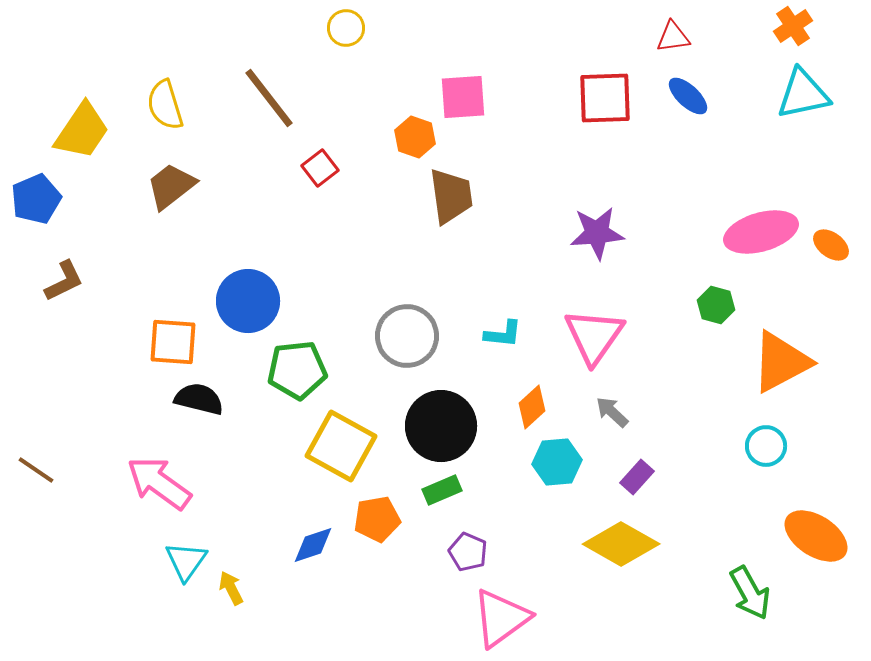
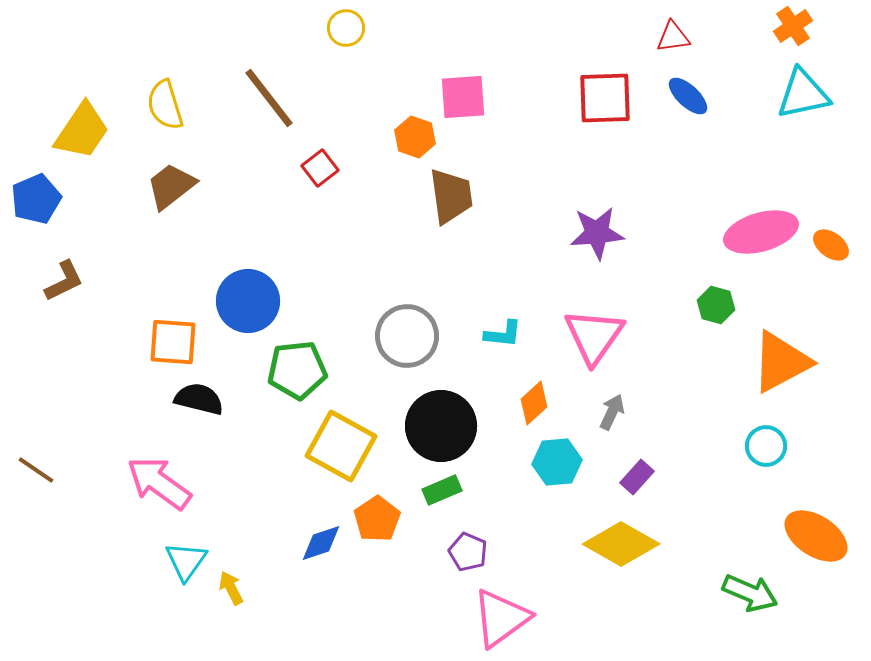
orange diamond at (532, 407): moved 2 px right, 4 px up
gray arrow at (612, 412): rotated 72 degrees clockwise
orange pentagon at (377, 519): rotated 24 degrees counterclockwise
blue diamond at (313, 545): moved 8 px right, 2 px up
green arrow at (750, 593): rotated 38 degrees counterclockwise
